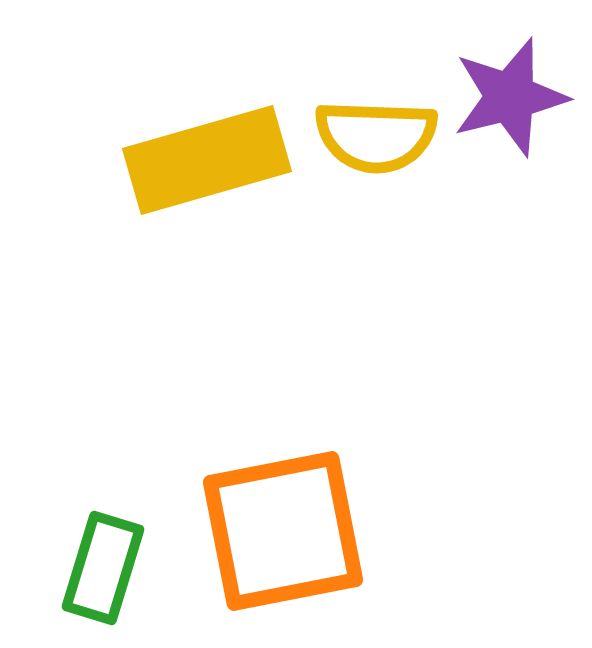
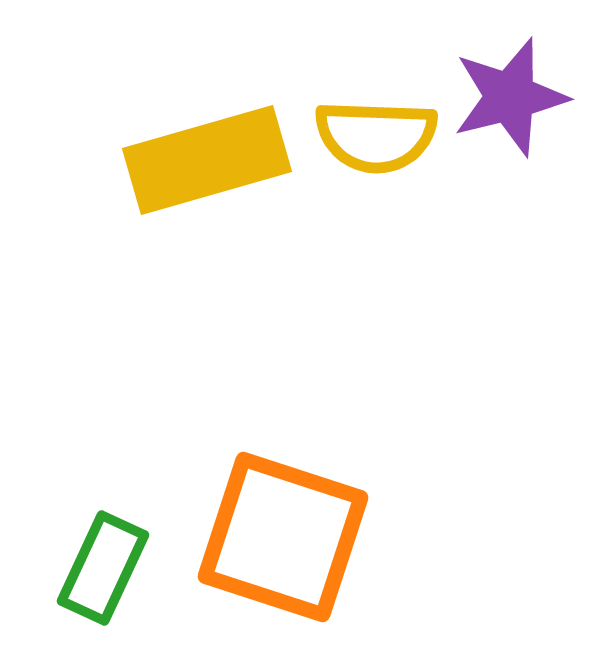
orange square: moved 6 px down; rotated 29 degrees clockwise
green rectangle: rotated 8 degrees clockwise
